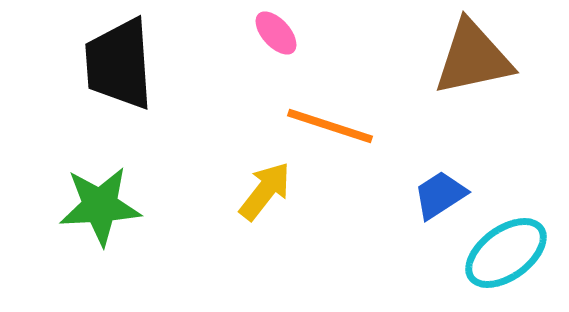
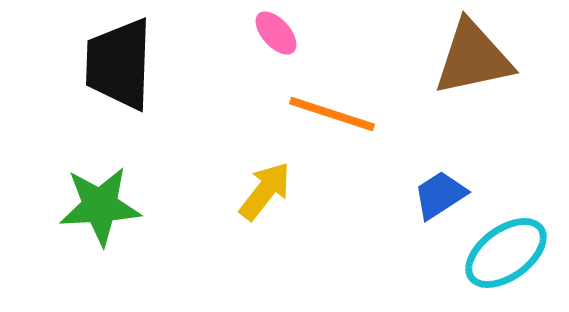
black trapezoid: rotated 6 degrees clockwise
orange line: moved 2 px right, 12 px up
